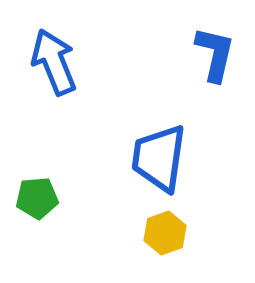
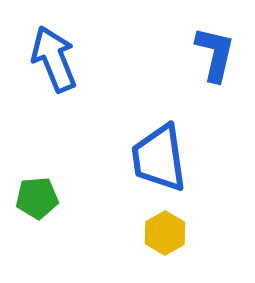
blue arrow: moved 3 px up
blue trapezoid: rotated 16 degrees counterclockwise
yellow hexagon: rotated 9 degrees counterclockwise
